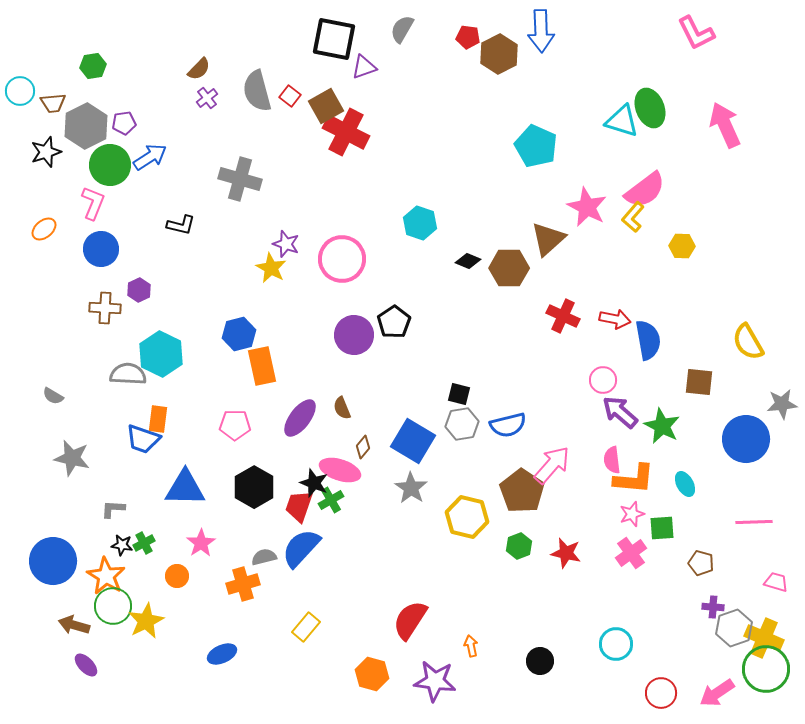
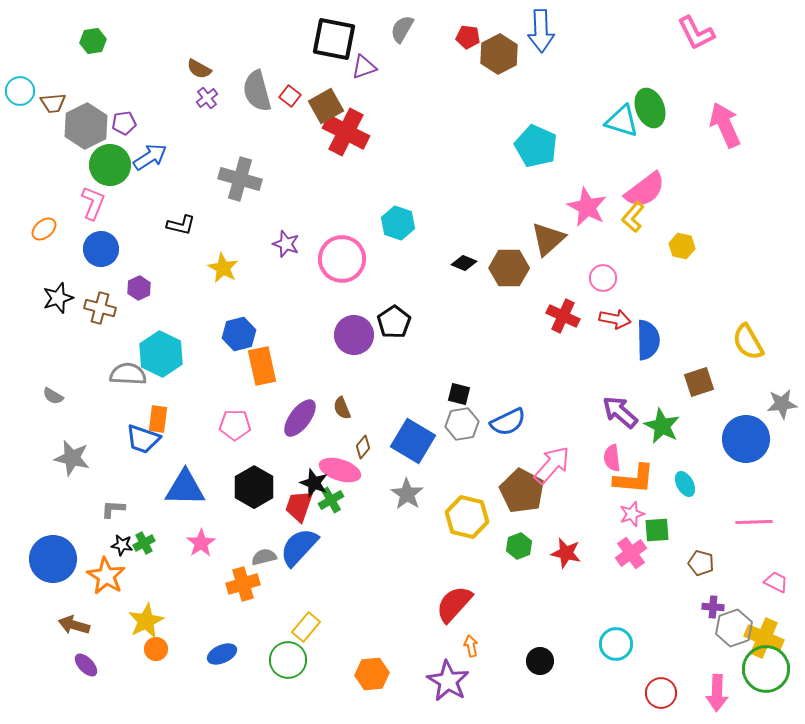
green hexagon at (93, 66): moved 25 px up
brown semicircle at (199, 69): rotated 75 degrees clockwise
black star at (46, 152): moved 12 px right, 146 px down
cyan hexagon at (420, 223): moved 22 px left
yellow hexagon at (682, 246): rotated 10 degrees clockwise
black diamond at (468, 261): moved 4 px left, 2 px down
yellow star at (271, 268): moved 48 px left
purple hexagon at (139, 290): moved 2 px up
brown cross at (105, 308): moved 5 px left; rotated 12 degrees clockwise
blue semicircle at (648, 340): rotated 9 degrees clockwise
pink circle at (603, 380): moved 102 px up
brown square at (699, 382): rotated 24 degrees counterclockwise
blue semicircle at (508, 425): moved 3 px up; rotated 12 degrees counterclockwise
pink semicircle at (612, 460): moved 2 px up
gray star at (411, 488): moved 4 px left, 6 px down
brown pentagon at (522, 491): rotated 6 degrees counterclockwise
green square at (662, 528): moved 5 px left, 2 px down
blue semicircle at (301, 548): moved 2 px left, 1 px up
blue circle at (53, 561): moved 2 px up
orange circle at (177, 576): moved 21 px left, 73 px down
pink trapezoid at (776, 582): rotated 10 degrees clockwise
green circle at (113, 606): moved 175 px right, 54 px down
red semicircle at (410, 620): moved 44 px right, 16 px up; rotated 9 degrees clockwise
orange hexagon at (372, 674): rotated 20 degrees counterclockwise
purple star at (435, 681): moved 13 px right; rotated 24 degrees clockwise
pink arrow at (717, 693): rotated 54 degrees counterclockwise
